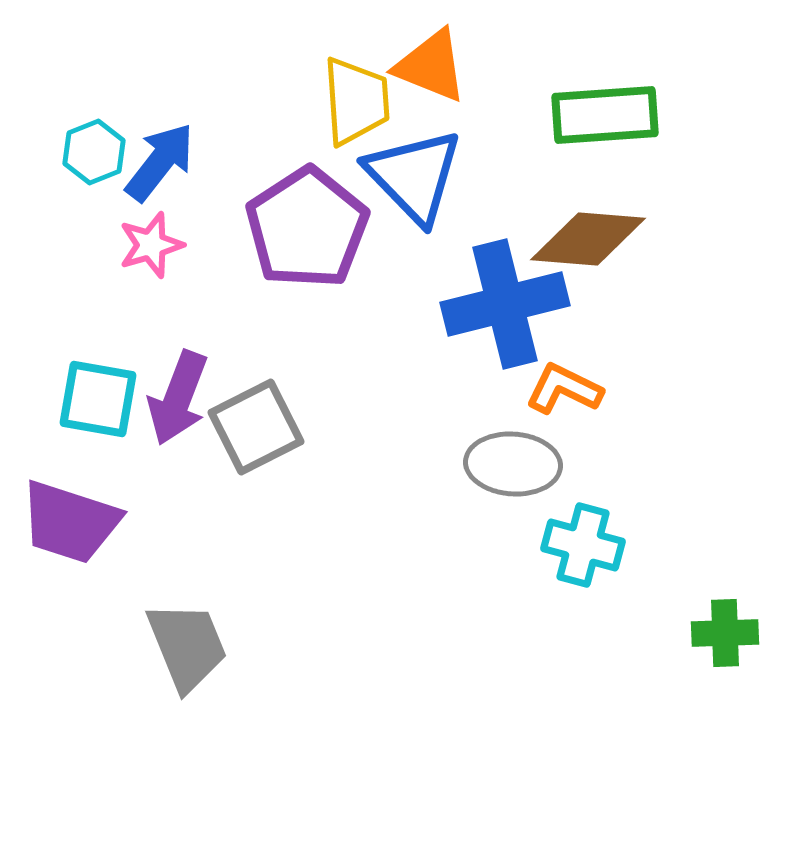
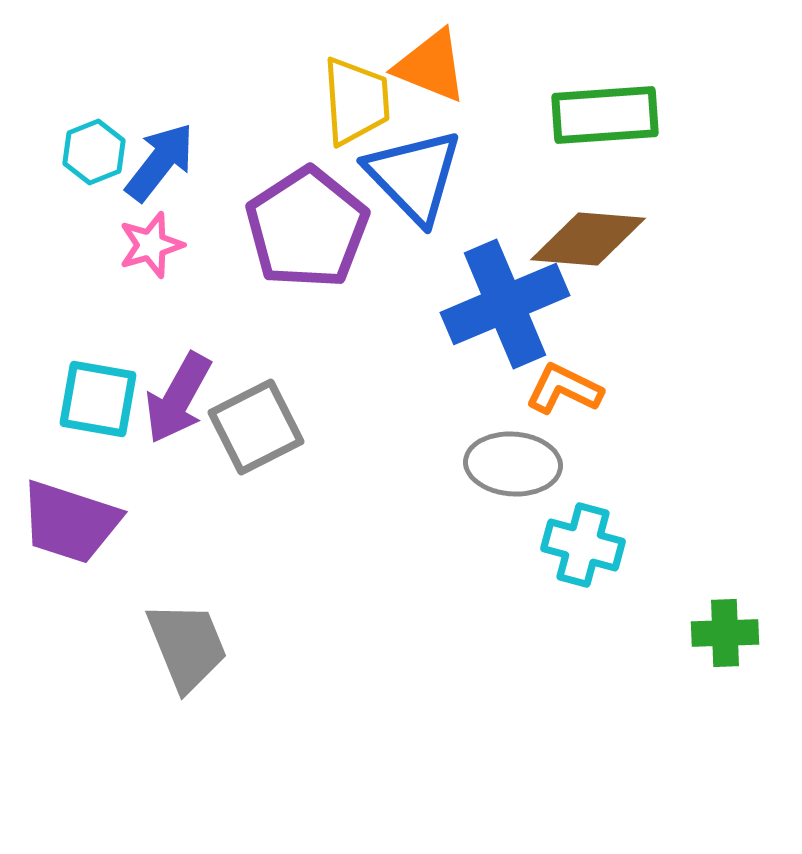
blue cross: rotated 9 degrees counterclockwise
purple arrow: rotated 8 degrees clockwise
